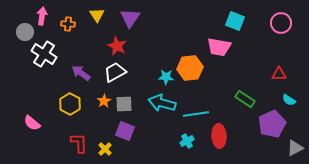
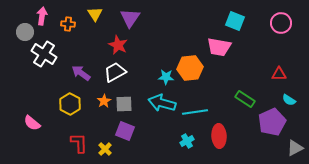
yellow triangle: moved 2 px left, 1 px up
red star: moved 1 px right, 1 px up
cyan line: moved 1 px left, 2 px up
purple pentagon: moved 2 px up
